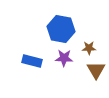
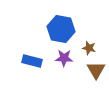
brown star: rotated 16 degrees clockwise
